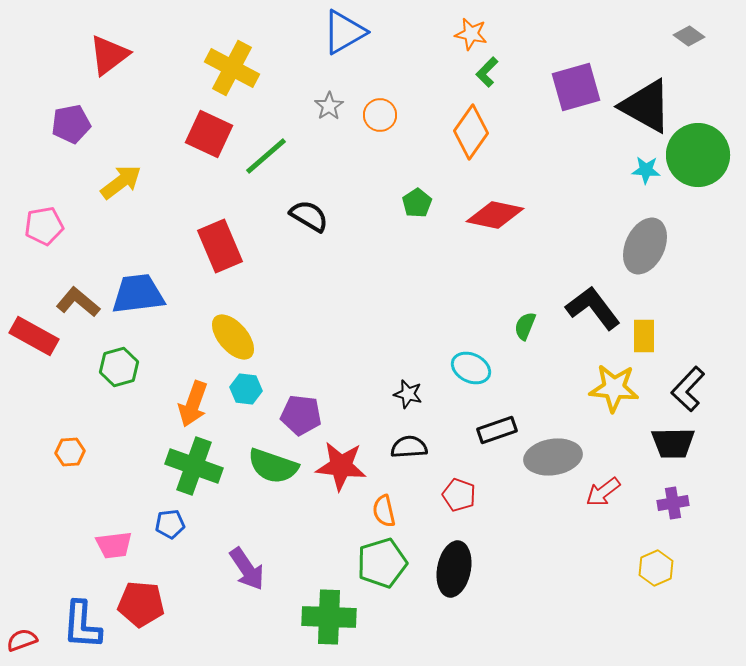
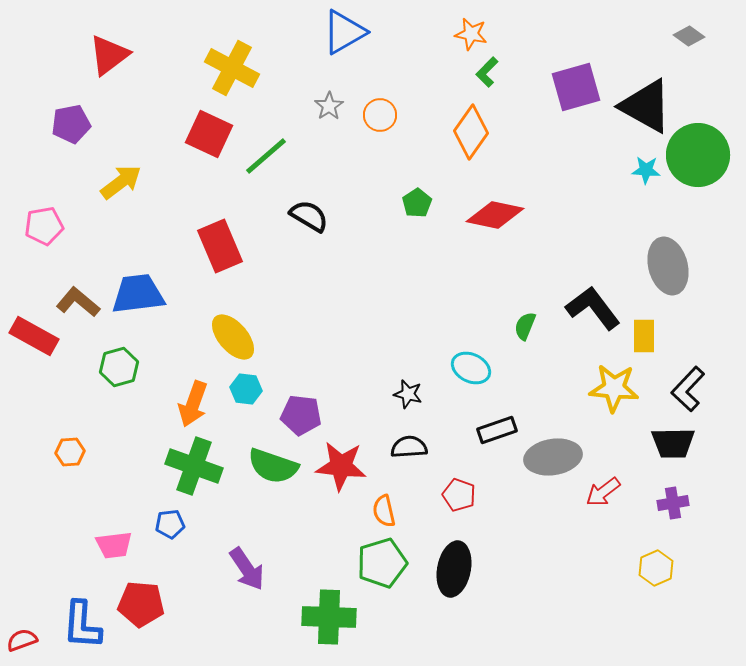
gray ellipse at (645, 246): moved 23 px right, 20 px down; rotated 40 degrees counterclockwise
